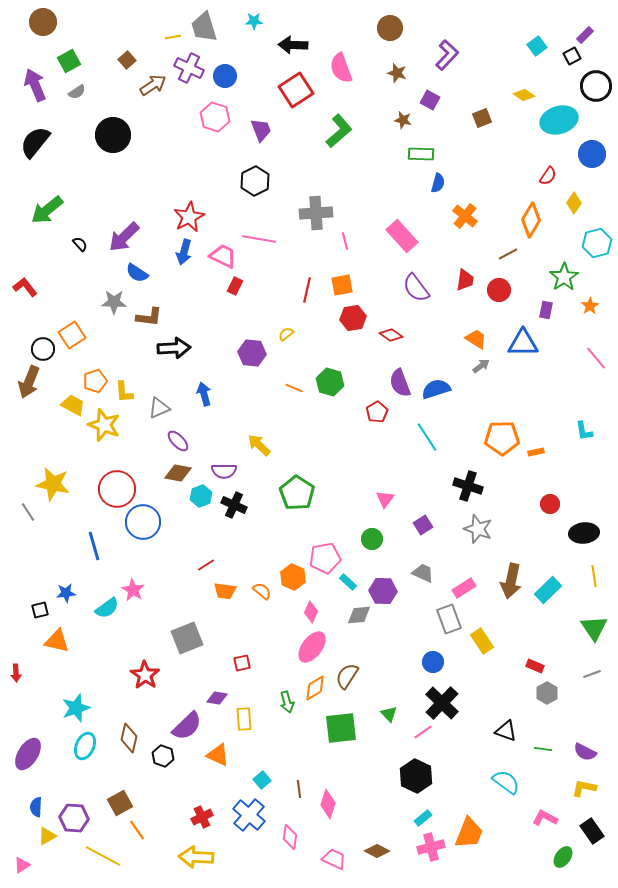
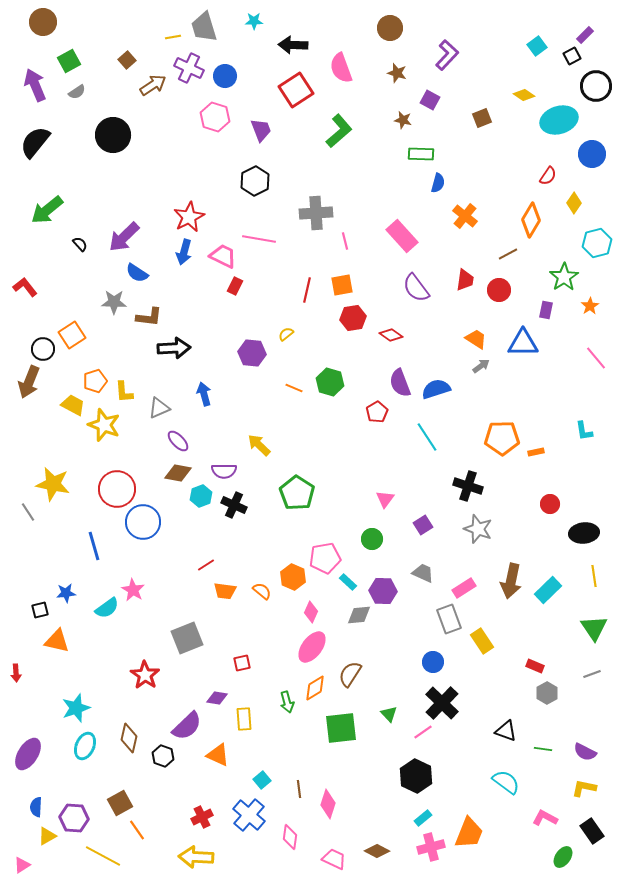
brown semicircle at (347, 676): moved 3 px right, 2 px up
